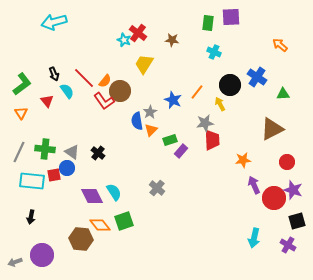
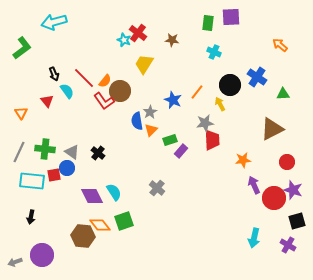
green L-shape at (22, 84): moved 36 px up
brown hexagon at (81, 239): moved 2 px right, 3 px up
